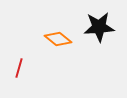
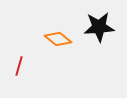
red line: moved 2 px up
